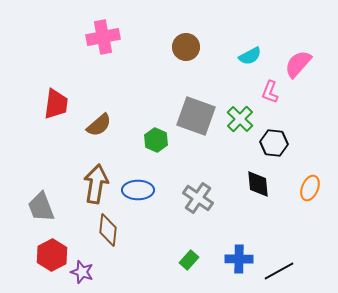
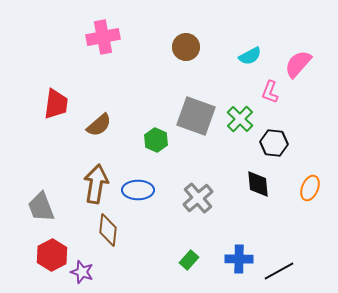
gray cross: rotated 16 degrees clockwise
